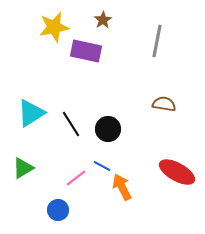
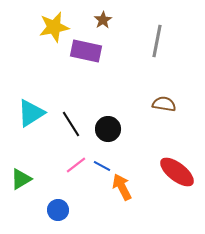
green triangle: moved 2 px left, 11 px down
red ellipse: rotated 9 degrees clockwise
pink line: moved 13 px up
